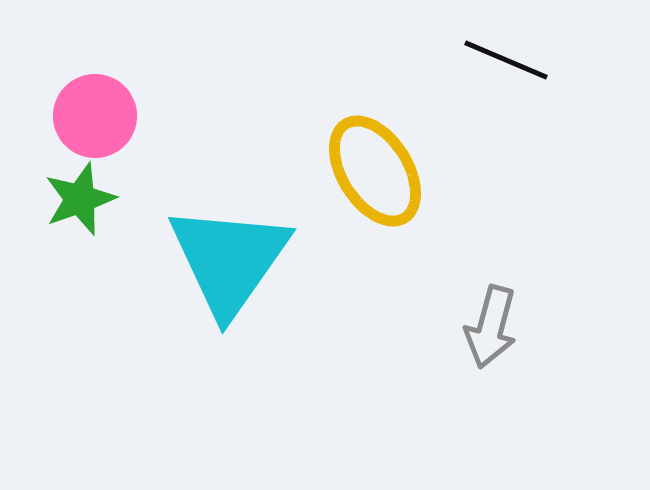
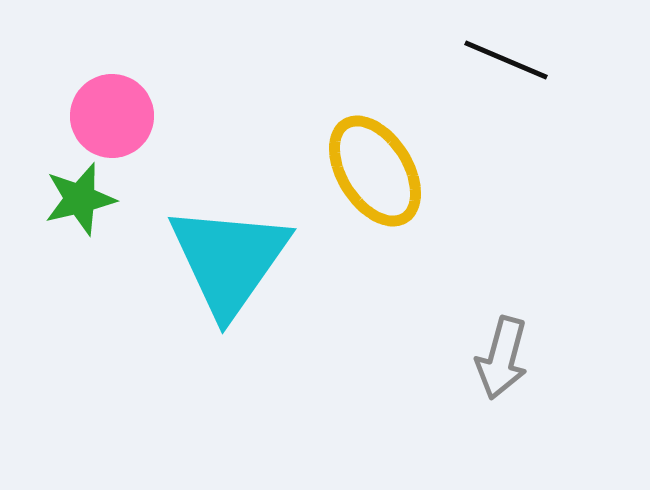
pink circle: moved 17 px right
green star: rotated 6 degrees clockwise
gray arrow: moved 11 px right, 31 px down
